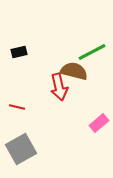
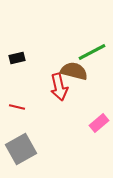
black rectangle: moved 2 px left, 6 px down
